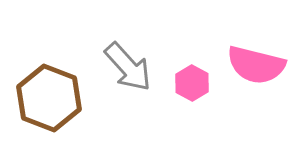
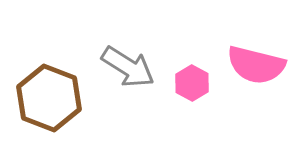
gray arrow: rotated 16 degrees counterclockwise
